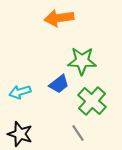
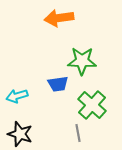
blue trapezoid: moved 1 px left; rotated 30 degrees clockwise
cyan arrow: moved 3 px left, 4 px down
green cross: moved 4 px down
gray line: rotated 24 degrees clockwise
